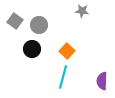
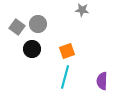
gray star: moved 1 px up
gray square: moved 2 px right, 6 px down
gray circle: moved 1 px left, 1 px up
orange square: rotated 28 degrees clockwise
cyan line: moved 2 px right
